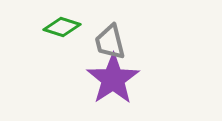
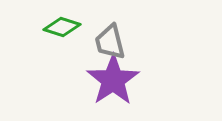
purple star: moved 1 px down
